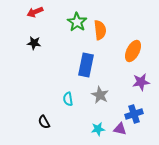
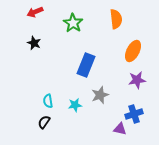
green star: moved 4 px left, 1 px down
orange semicircle: moved 16 px right, 11 px up
black star: rotated 16 degrees clockwise
blue rectangle: rotated 10 degrees clockwise
purple star: moved 4 px left, 2 px up
gray star: rotated 24 degrees clockwise
cyan semicircle: moved 20 px left, 2 px down
black semicircle: rotated 64 degrees clockwise
cyan star: moved 23 px left, 24 px up
